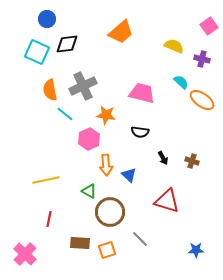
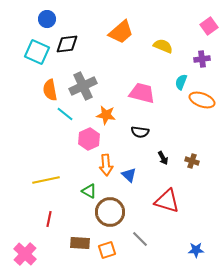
yellow semicircle: moved 11 px left
purple cross: rotated 21 degrees counterclockwise
cyan semicircle: rotated 112 degrees counterclockwise
orange ellipse: rotated 15 degrees counterclockwise
